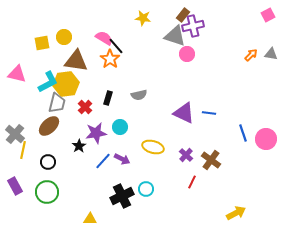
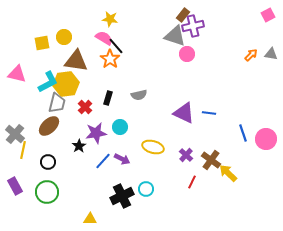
yellow star at (143, 18): moved 33 px left, 1 px down
yellow arrow at (236, 213): moved 8 px left, 40 px up; rotated 108 degrees counterclockwise
